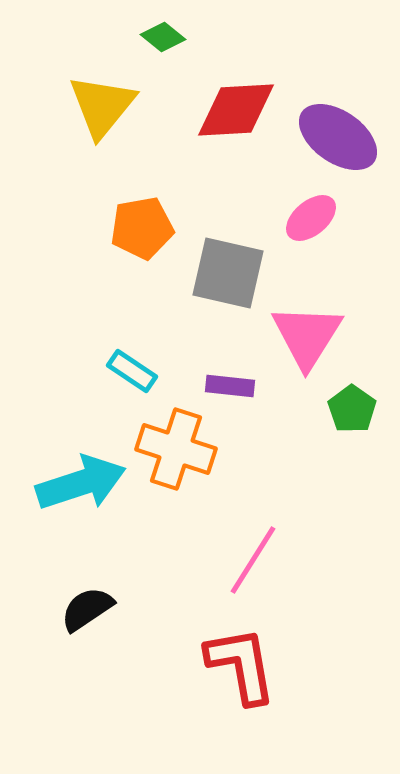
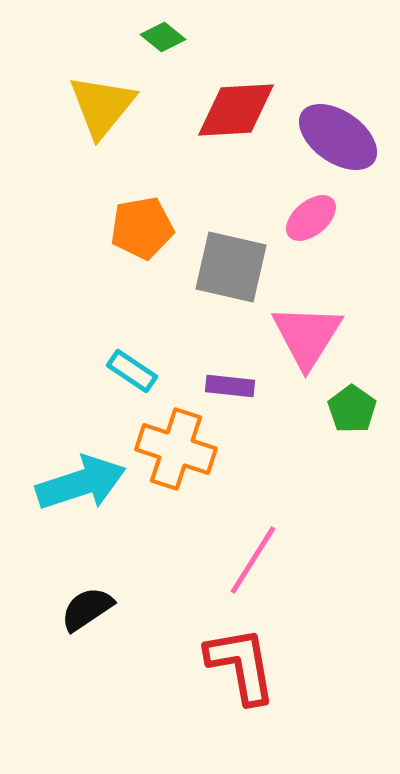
gray square: moved 3 px right, 6 px up
